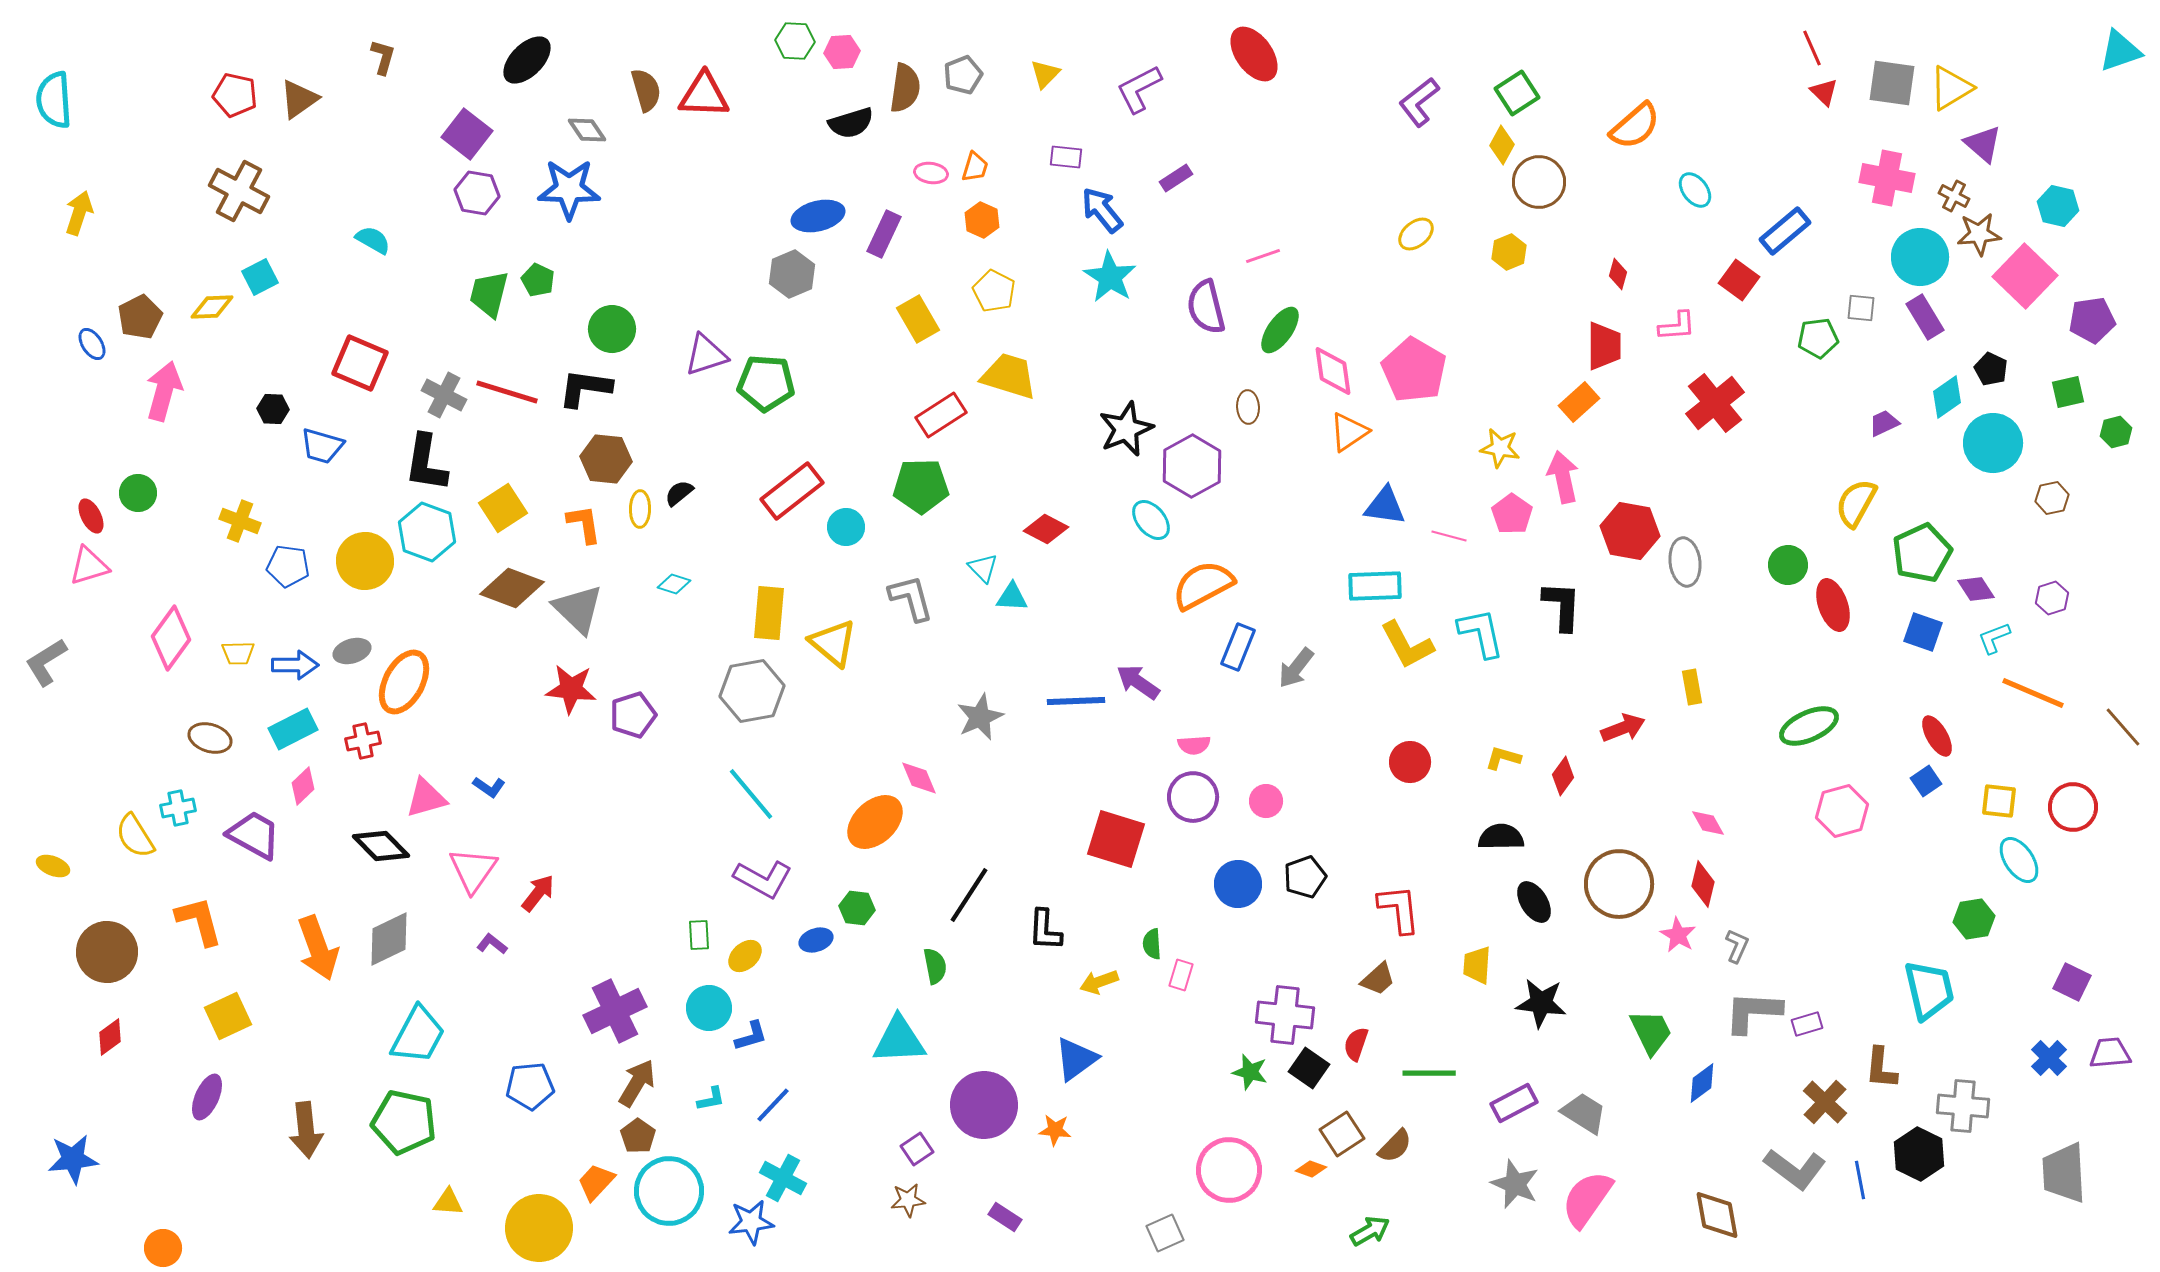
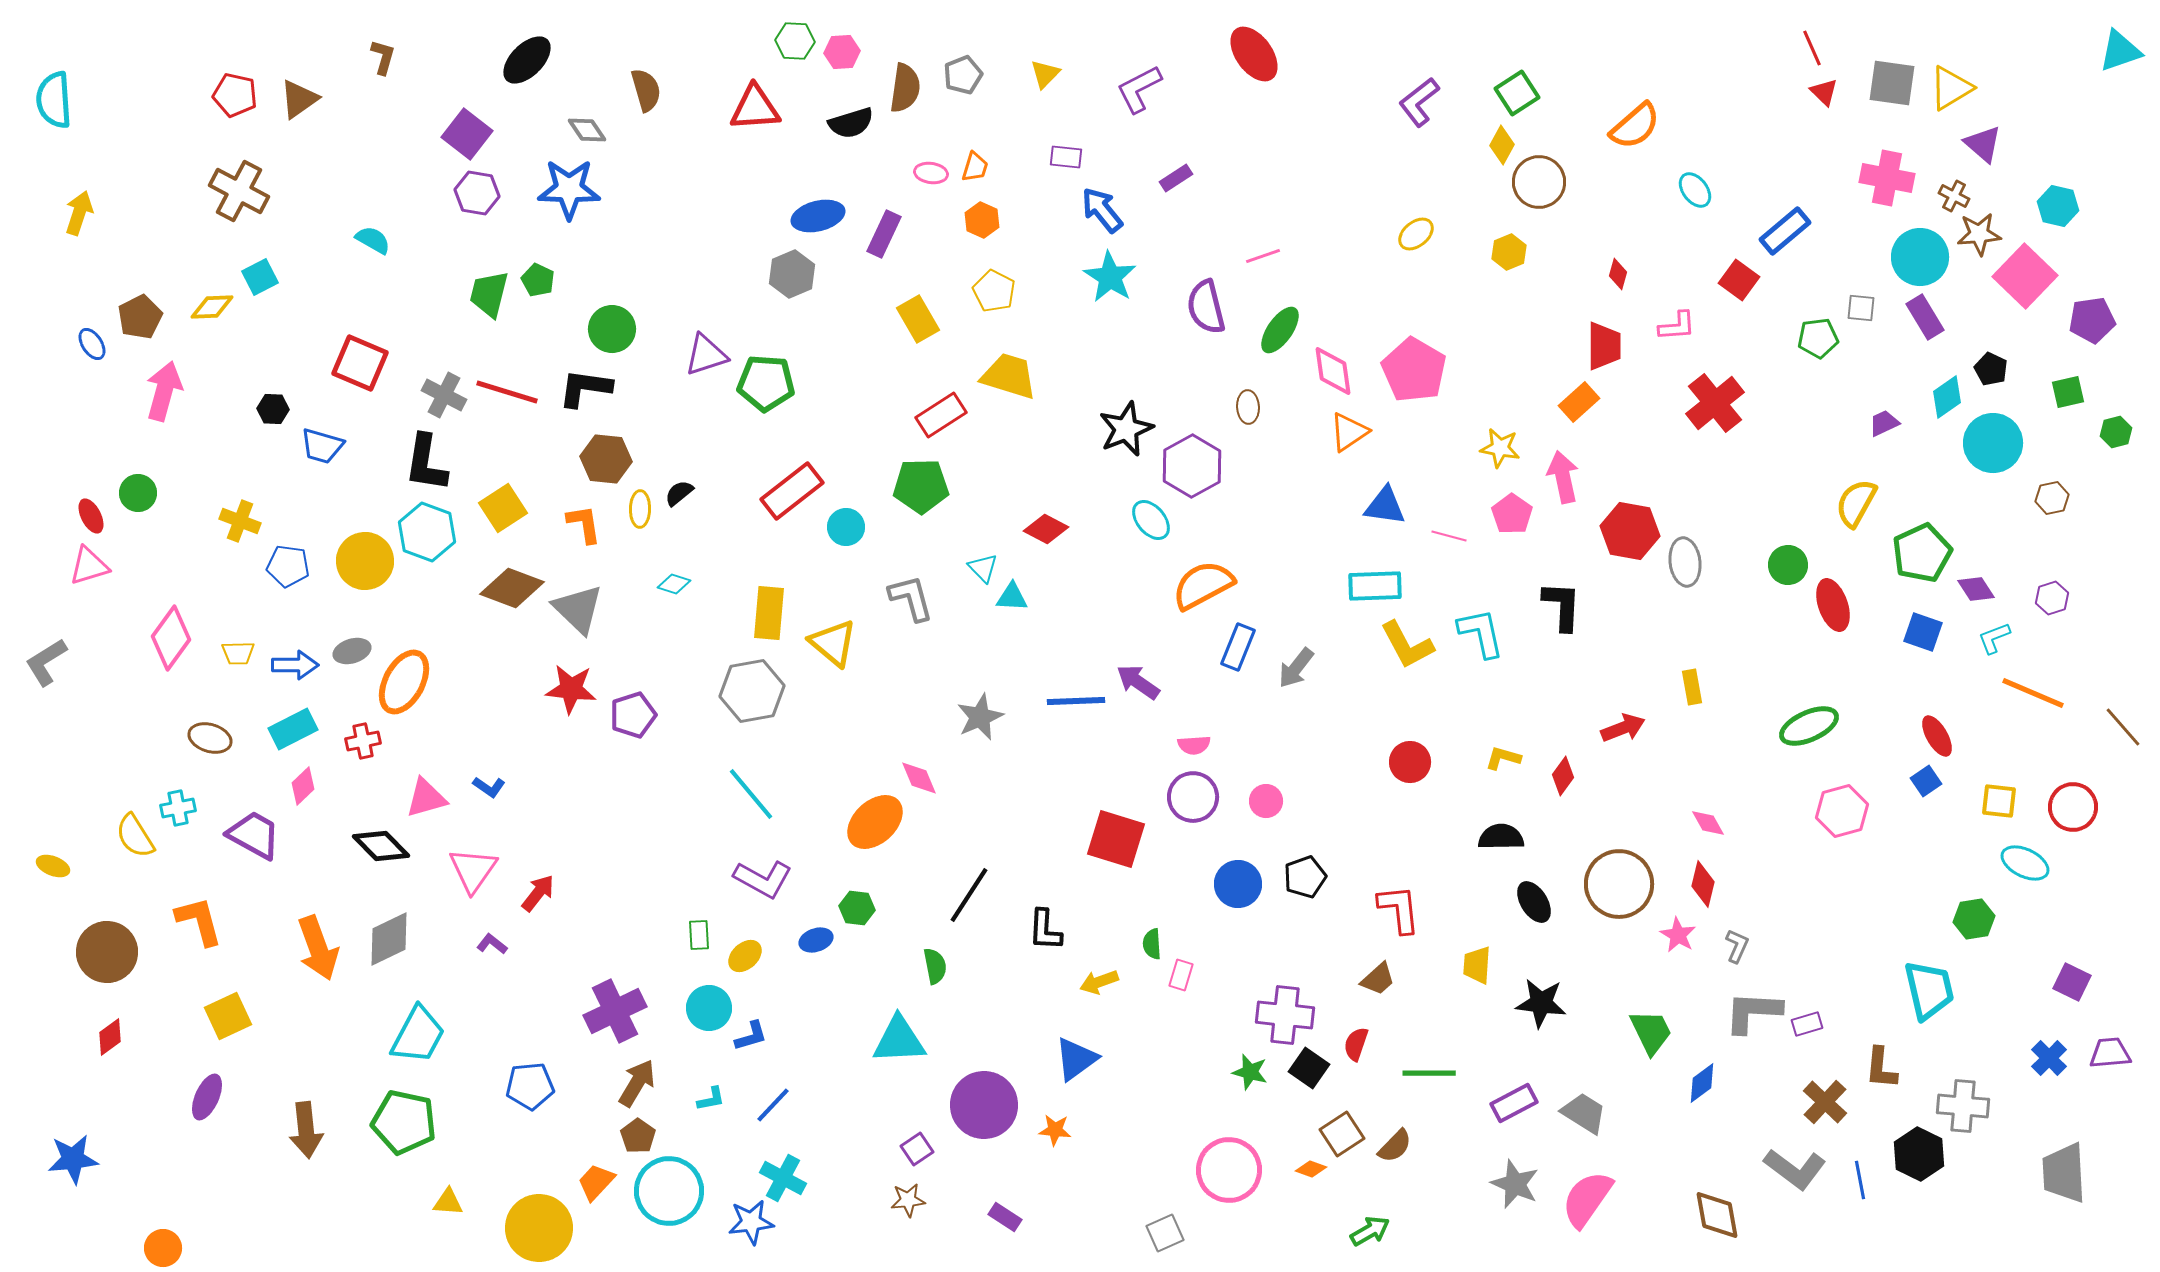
red triangle at (704, 95): moved 51 px right, 13 px down; rotated 6 degrees counterclockwise
cyan ellipse at (2019, 860): moved 6 px right, 3 px down; rotated 30 degrees counterclockwise
